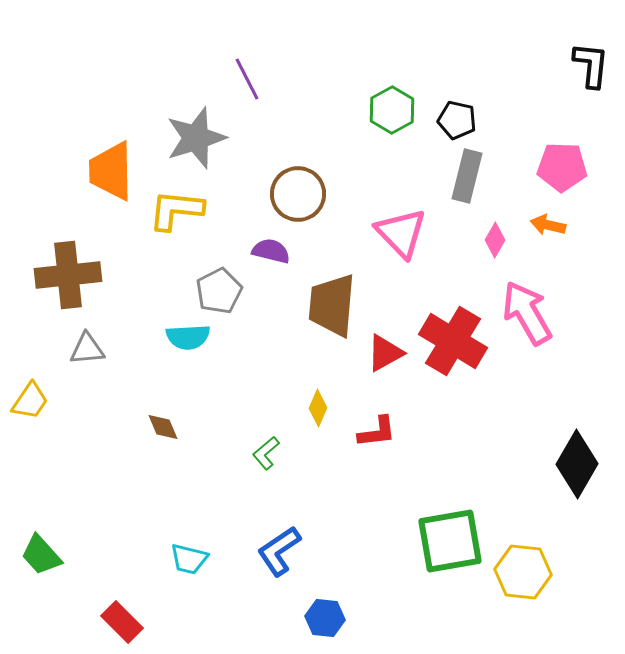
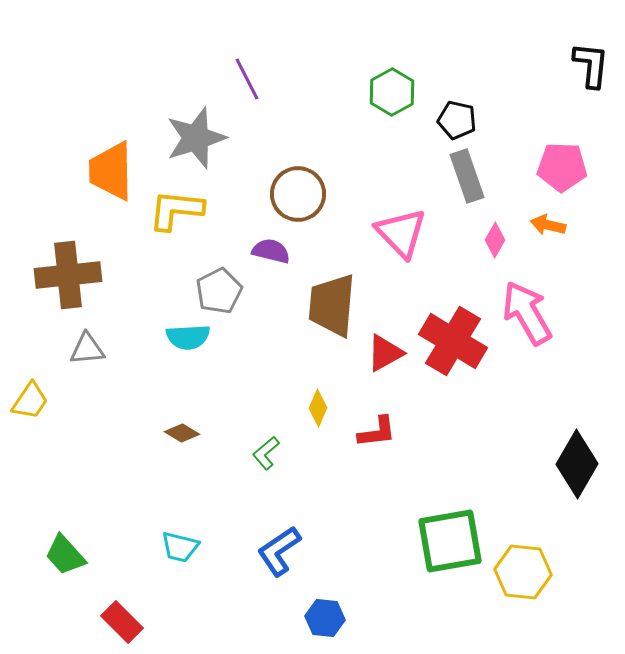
green hexagon: moved 18 px up
gray rectangle: rotated 33 degrees counterclockwise
brown diamond: moved 19 px right, 6 px down; rotated 36 degrees counterclockwise
green trapezoid: moved 24 px right
cyan trapezoid: moved 9 px left, 12 px up
